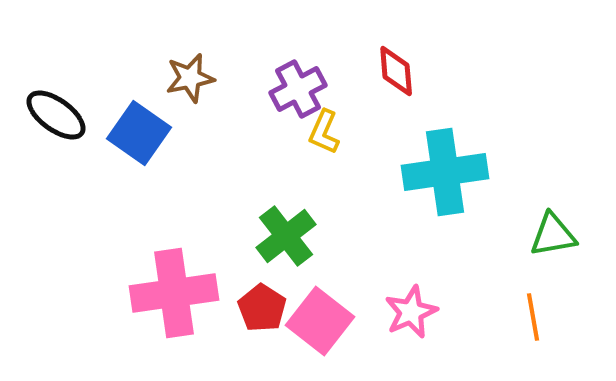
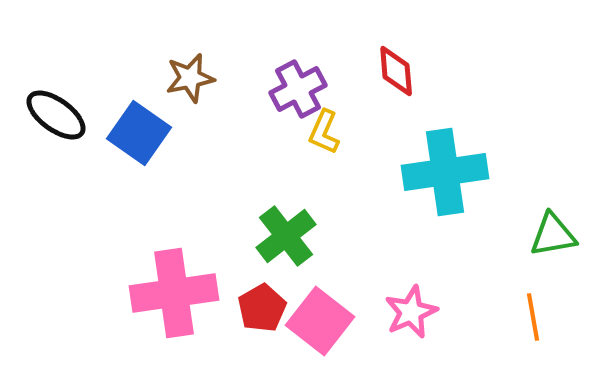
red pentagon: rotated 9 degrees clockwise
